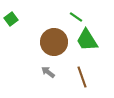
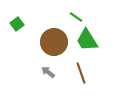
green square: moved 6 px right, 5 px down
brown line: moved 1 px left, 4 px up
